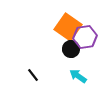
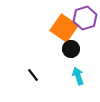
orange square: moved 4 px left, 1 px down
purple hexagon: moved 19 px up; rotated 10 degrees counterclockwise
cyan arrow: rotated 36 degrees clockwise
